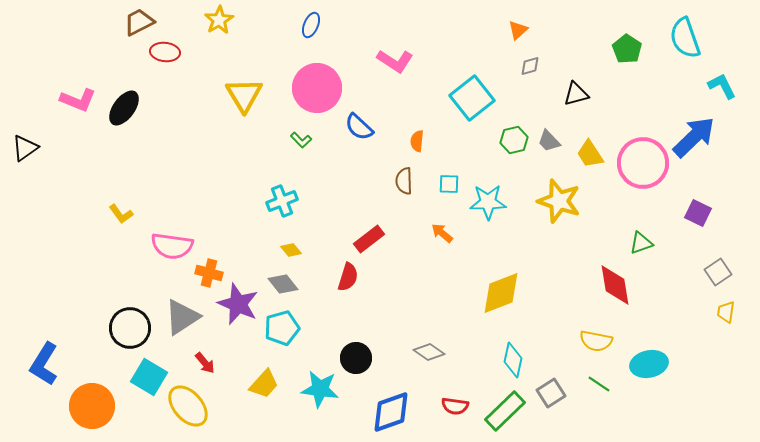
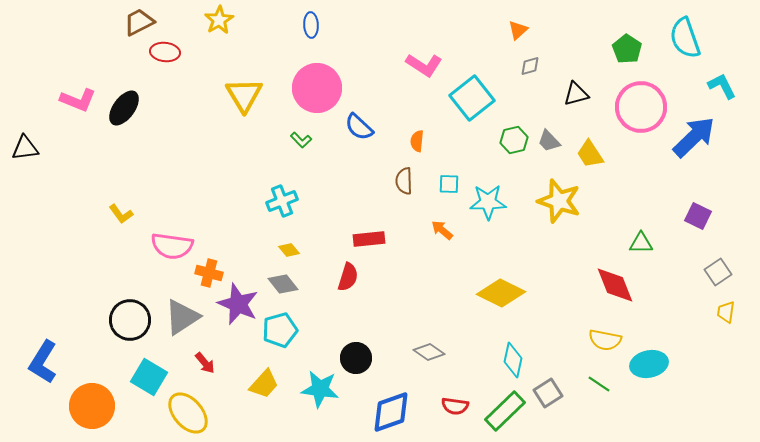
blue ellipse at (311, 25): rotated 25 degrees counterclockwise
pink L-shape at (395, 61): moved 29 px right, 4 px down
black triangle at (25, 148): rotated 28 degrees clockwise
pink circle at (643, 163): moved 2 px left, 56 px up
purple square at (698, 213): moved 3 px down
orange arrow at (442, 233): moved 3 px up
red rectangle at (369, 239): rotated 32 degrees clockwise
green triangle at (641, 243): rotated 20 degrees clockwise
yellow diamond at (291, 250): moved 2 px left
red diamond at (615, 285): rotated 12 degrees counterclockwise
yellow diamond at (501, 293): rotated 48 degrees clockwise
black circle at (130, 328): moved 8 px up
cyan pentagon at (282, 328): moved 2 px left, 2 px down
yellow semicircle at (596, 341): moved 9 px right, 1 px up
blue L-shape at (44, 364): moved 1 px left, 2 px up
gray square at (551, 393): moved 3 px left
yellow ellipse at (188, 406): moved 7 px down
